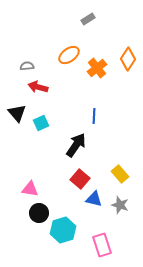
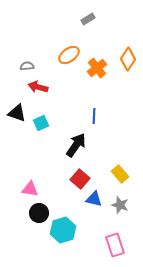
black triangle: rotated 30 degrees counterclockwise
pink rectangle: moved 13 px right
